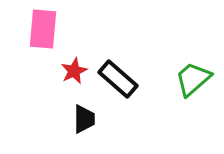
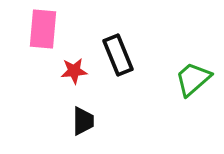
red star: rotated 20 degrees clockwise
black rectangle: moved 24 px up; rotated 27 degrees clockwise
black trapezoid: moved 1 px left, 2 px down
